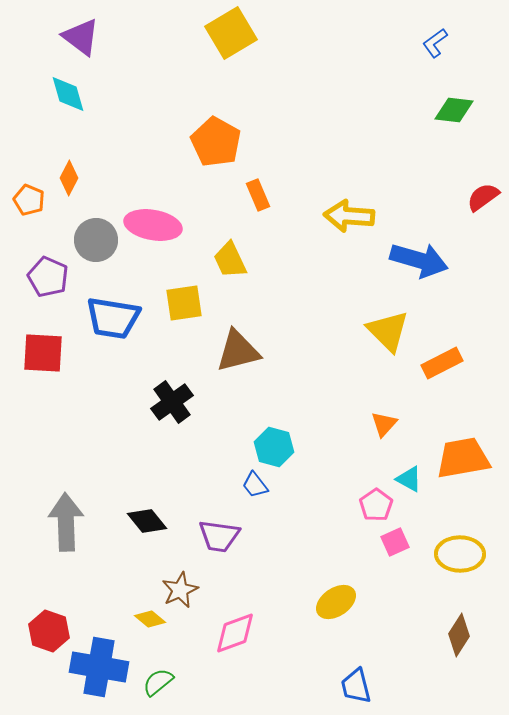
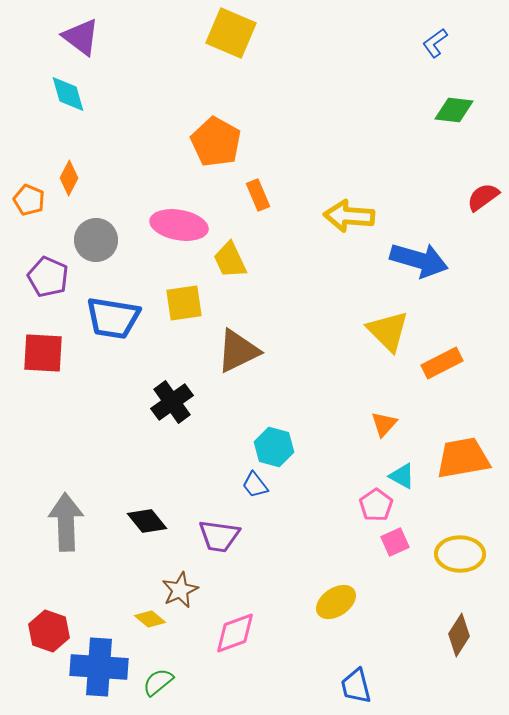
yellow square at (231, 33): rotated 36 degrees counterclockwise
pink ellipse at (153, 225): moved 26 px right
brown triangle at (238, 351): rotated 12 degrees counterclockwise
cyan triangle at (409, 479): moved 7 px left, 3 px up
blue cross at (99, 667): rotated 6 degrees counterclockwise
